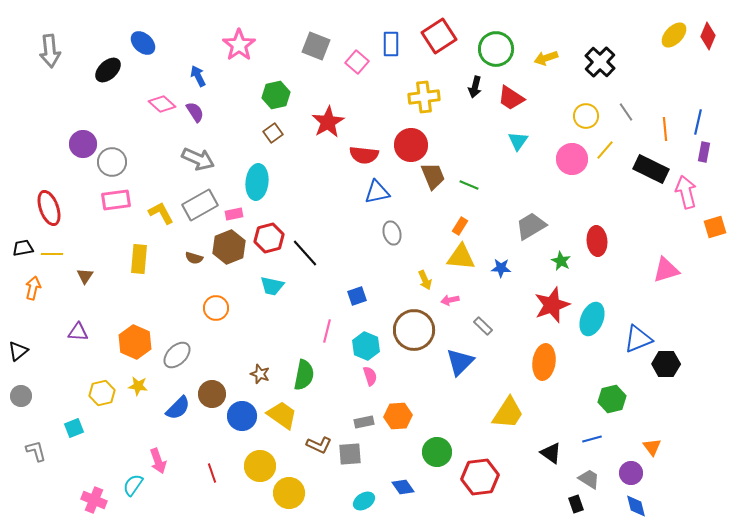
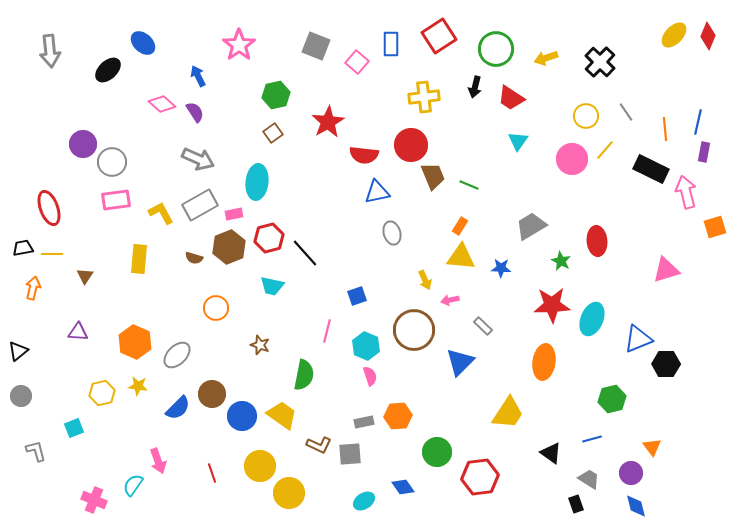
red star at (552, 305): rotated 18 degrees clockwise
brown star at (260, 374): moved 29 px up
